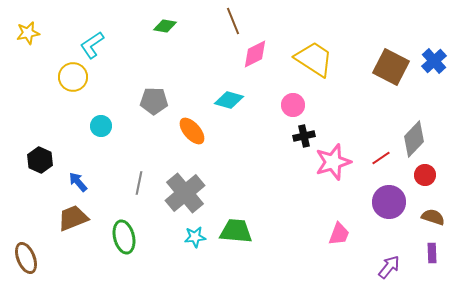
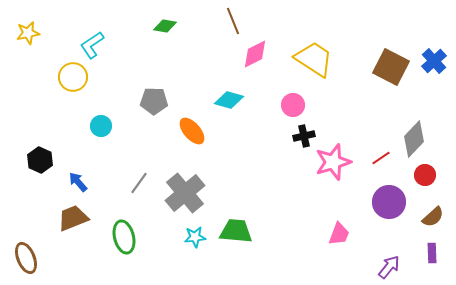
gray line: rotated 25 degrees clockwise
brown semicircle: rotated 120 degrees clockwise
